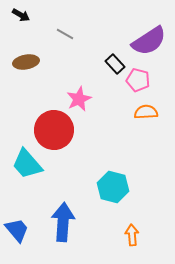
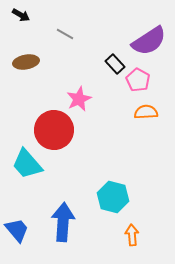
pink pentagon: rotated 15 degrees clockwise
cyan hexagon: moved 10 px down
